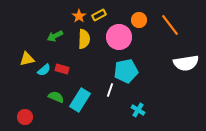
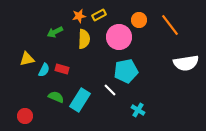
orange star: rotated 24 degrees clockwise
green arrow: moved 4 px up
cyan semicircle: rotated 24 degrees counterclockwise
white line: rotated 64 degrees counterclockwise
red circle: moved 1 px up
